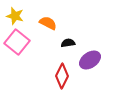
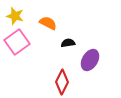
pink square: rotated 15 degrees clockwise
purple ellipse: rotated 25 degrees counterclockwise
red diamond: moved 6 px down
